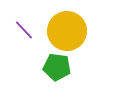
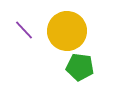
green pentagon: moved 23 px right
